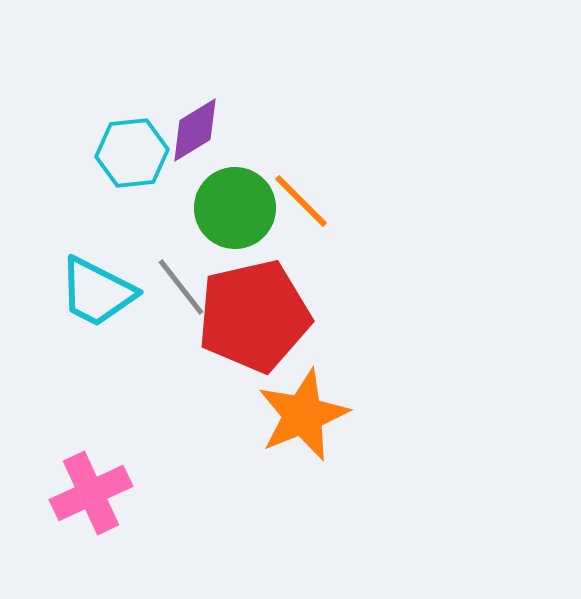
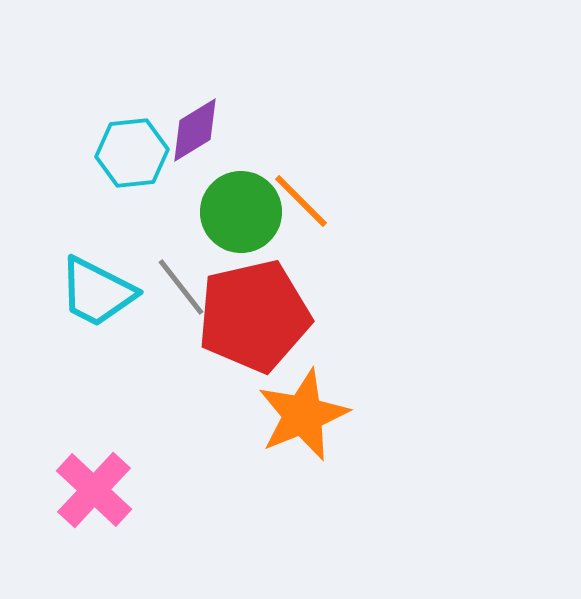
green circle: moved 6 px right, 4 px down
pink cross: moved 3 px right, 3 px up; rotated 22 degrees counterclockwise
